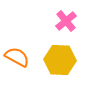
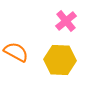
orange semicircle: moved 1 px left, 5 px up
